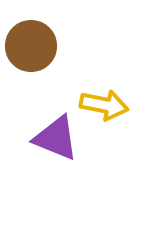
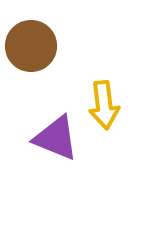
yellow arrow: rotated 72 degrees clockwise
